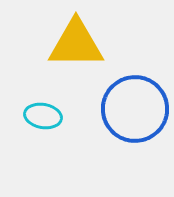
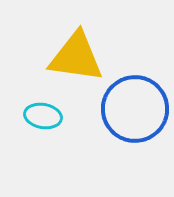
yellow triangle: moved 13 px down; rotated 8 degrees clockwise
